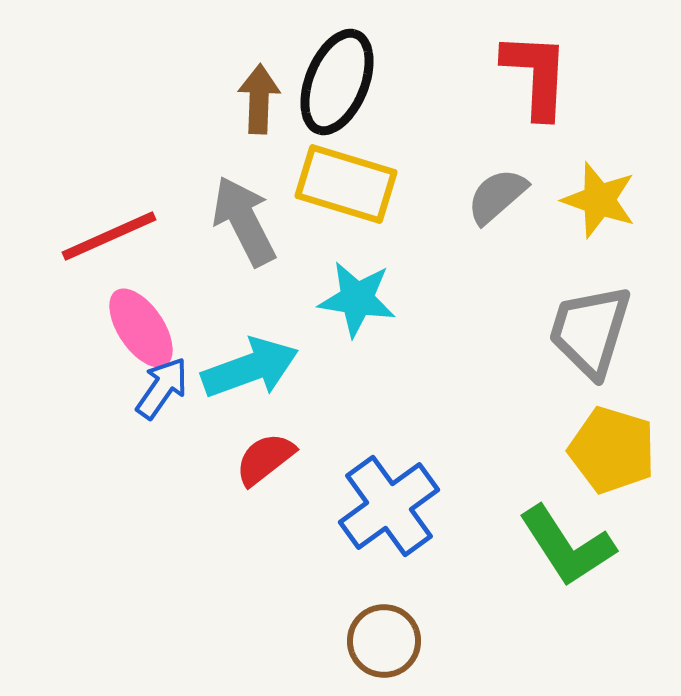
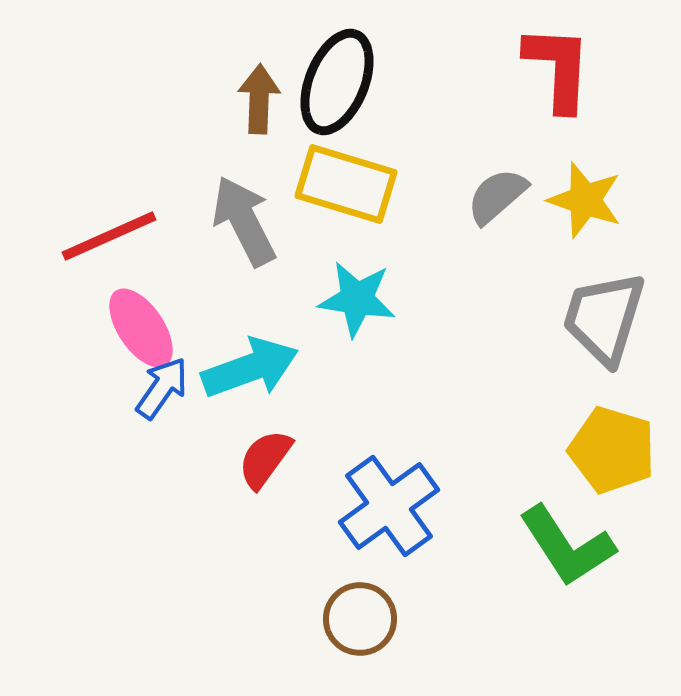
red L-shape: moved 22 px right, 7 px up
yellow star: moved 14 px left
gray trapezoid: moved 14 px right, 13 px up
red semicircle: rotated 16 degrees counterclockwise
brown circle: moved 24 px left, 22 px up
